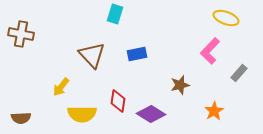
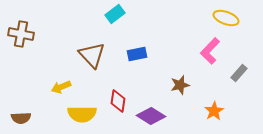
cyan rectangle: rotated 36 degrees clockwise
yellow arrow: rotated 30 degrees clockwise
purple diamond: moved 2 px down
